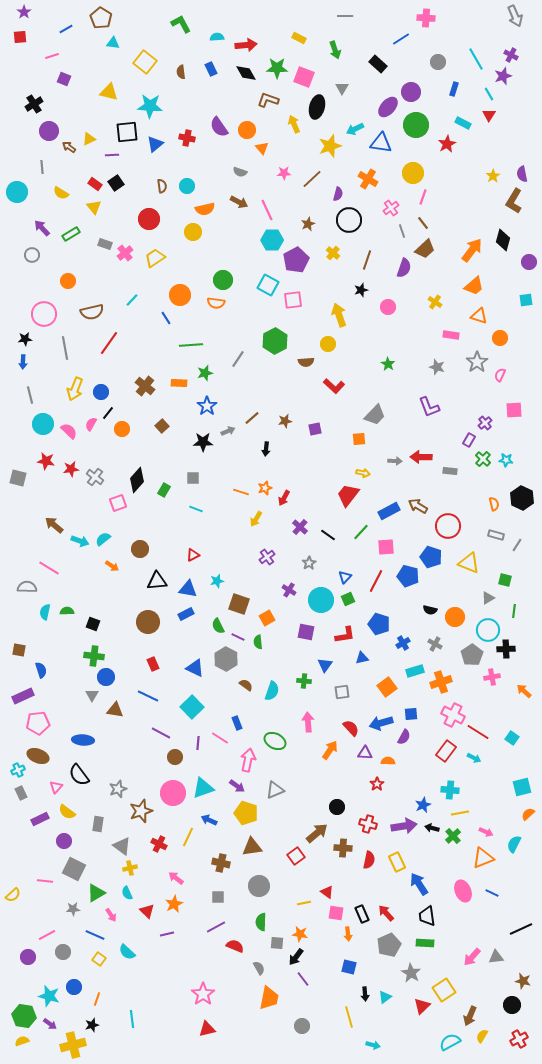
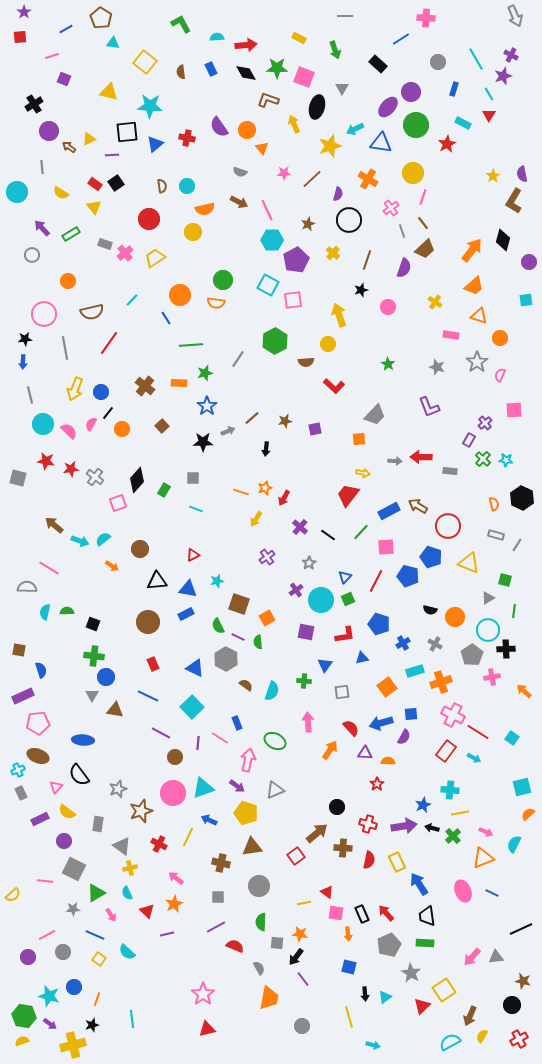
purple cross at (289, 590): moved 7 px right; rotated 24 degrees clockwise
